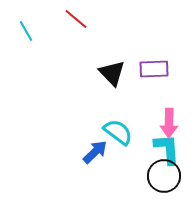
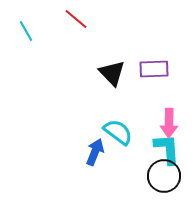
blue arrow: rotated 24 degrees counterclockwise
